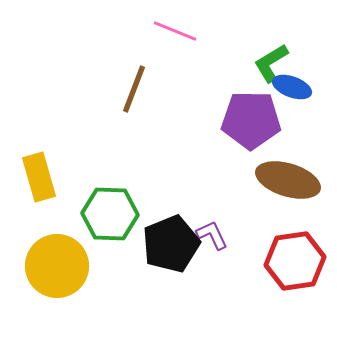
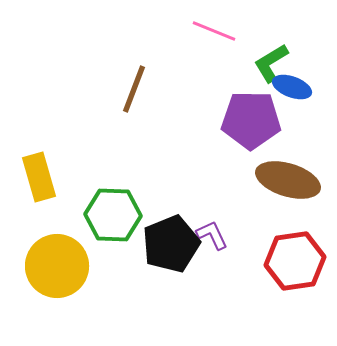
pink line: moved 39 px right
green hexagon: moved 3 px right, 1 px down
